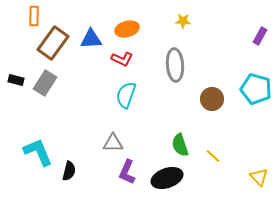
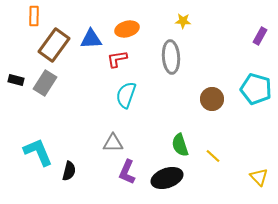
brown rectangle: moved 1 px right, 2 px down
red L-shape: moved 5 px left; rotated 145 degrees clockwise
gray ellipse: moved 4 px left, 8 px up
